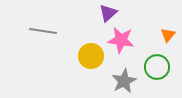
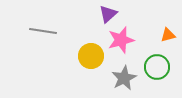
purple triangle: moved 1 px down
orange triangle: rotated 35 degrees clockwise
pink star: rotated 24 degrees counterclockwise
gray star: moved 3 px up
